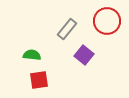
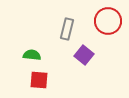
red circle: moved 1 px right
gray rectangle: rotated 25 degrees counterclockwise
red square: rotated 12 degrees clockwise
